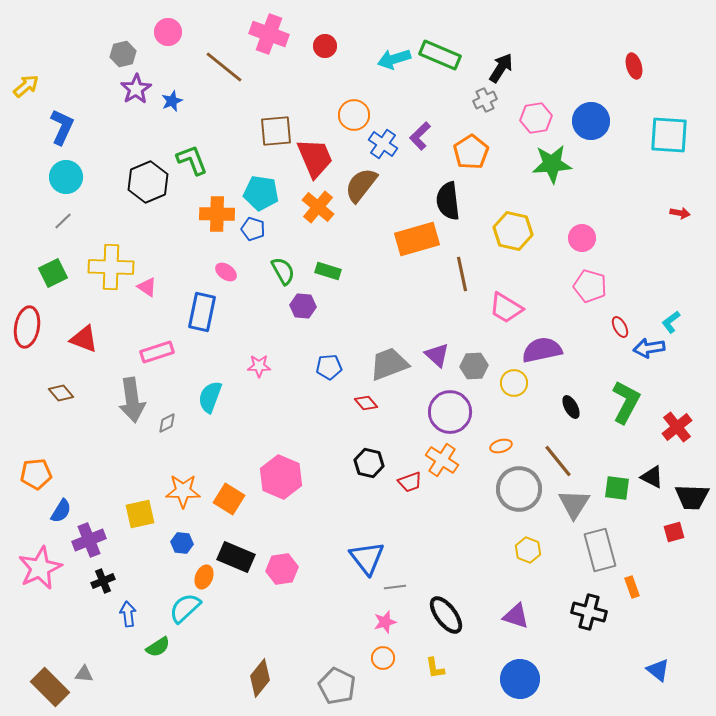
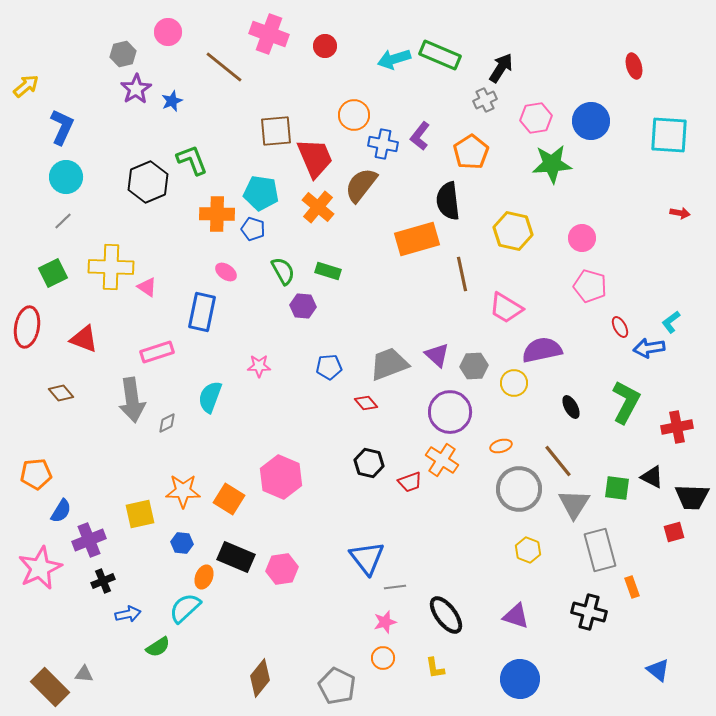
purple L-shape at (420, 136): rotated 8 degrees counterclockwise
blue cross at (383, 144): rotated 24 degrees counterclockwise
red cross at (677, 427): rotated 28 degrees clockwise
blue arrow at (128, 614): rotated 85 degrees clockwise
